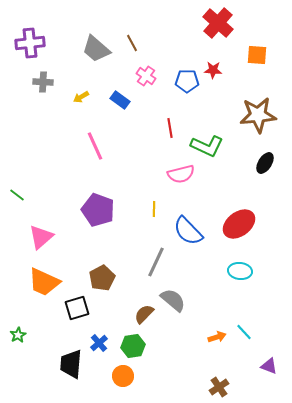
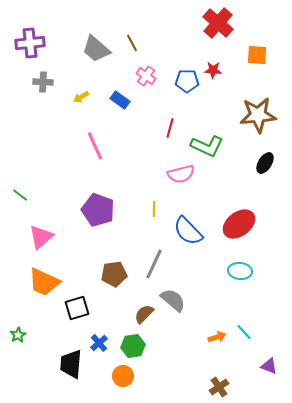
red line: rotated 24 degrees clockwise
green line: moved 3 px right
gray line: moved 2 px left, 2 px down
brown pentagon: moved 12 px right, 4 px up; rotated 20 degrees clockwise
